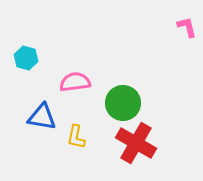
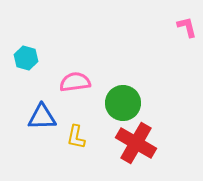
blue triangle: rotated 12 degrees counterclockwise
